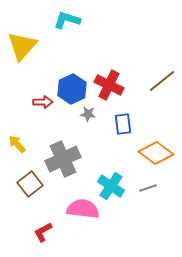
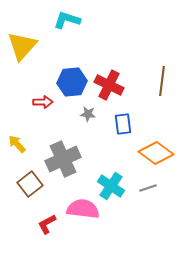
brown line: rotated 44 degrees counterclockwise
blue hexagon: moved 7 px up; rotated 20 degrees clockwise
red L-shape: moved 4 px right, 8 px up
